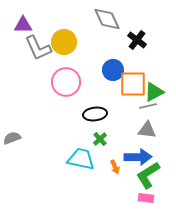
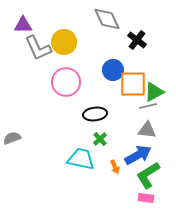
blue arrow: moved 2 px up; rotated 28 degrees counterclockwise
